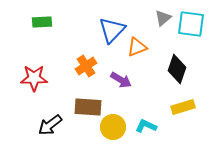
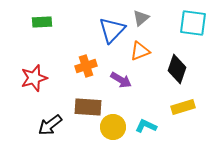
gray triangle: moved 22 px left
cyan square: moved 2 px right, 1 px up
orange triangle: moved 3 px right, 4 px down
orange cross: rotated 15 degrees clockwise
red star: rotated 16 degrees counterclockwise
